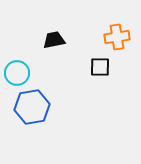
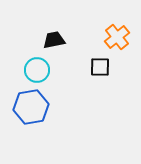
orange cross: rotated 30 degrees counterclockwise
cyan circle: moved 20 px right, 3 px up
blue hexagon: moved 1 px left
